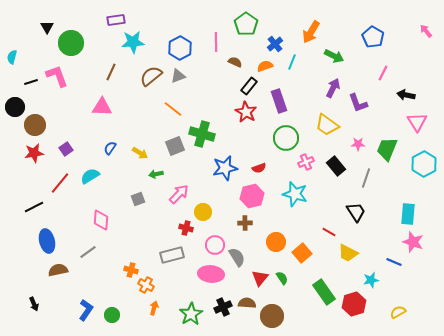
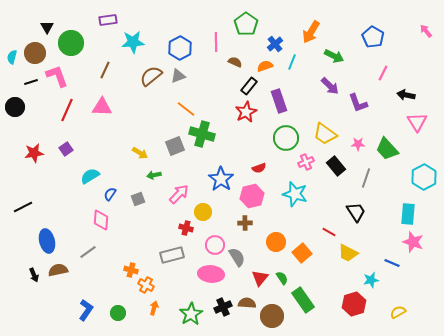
purple rectangle at (116, 20): moved 8 px left
brown line at (111, 72): moved 6 px left, 2 px up
purple arrow at (333, 88): moved 3 px left, 2 px up; rotated 108 degrees clockwise
orange line at (173, 109): moved 13 px right
red star at (246, 112): rotated 15 degrees clockwise
brown circle at (35, 125): moved 72 px up
yellow trapezoid at (327, 125): moved 2 px left, 9 px down
blue semicircle at (110, 148): moved 46 px down
green trapezoid at (387, 149): rotated 65 degrees counterclockwise
cyan hexagon at (424, 164): moved 13 px down
blue star at (225, 168): moved 4 px left, 11 px down; rotated 25 degrees counterclockwise
green arrow at (156, 174): moved 2 px left, 1 px down
red line at (60, 183): moved 7 px right, 73 px up; rotated 15 degrees counterclockwise
black line at (34, 207): moved 11 px left
blue line at (394, 262): moved 2 px left, 1 px down
green rectangle at (324, 292): moved 21 px left, 8 px down
black arrow at (34, 304): moved 29 px up
green circle at (112, 315): moved 6 px right, 2 px up
